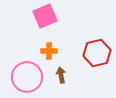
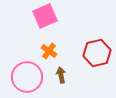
orange cross: rotated 35 degrees clockwise
